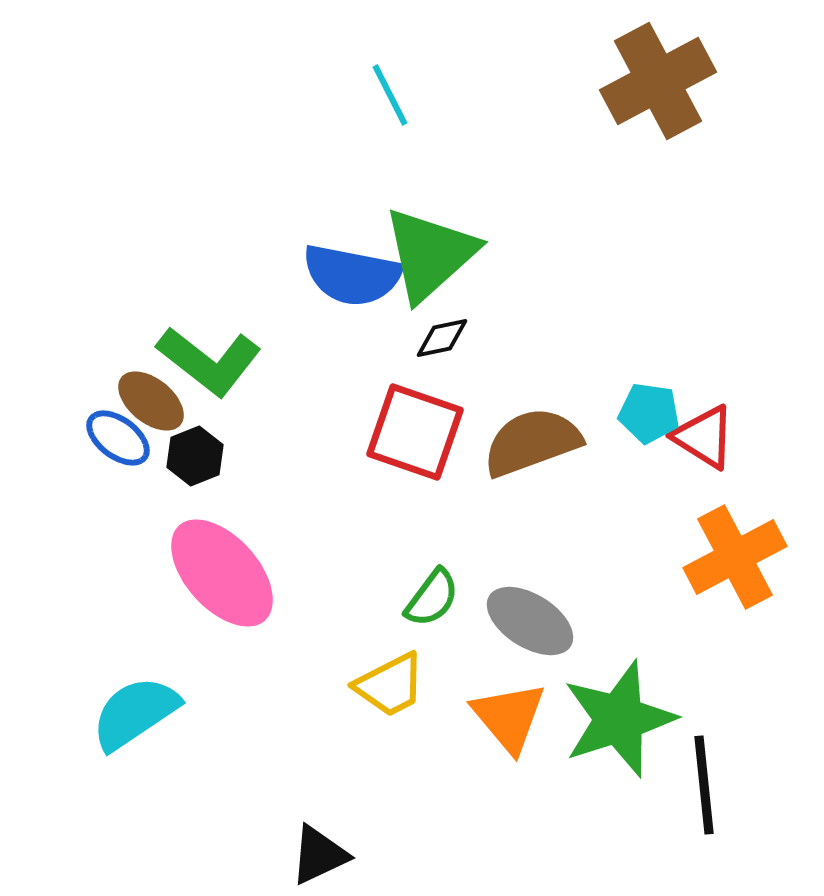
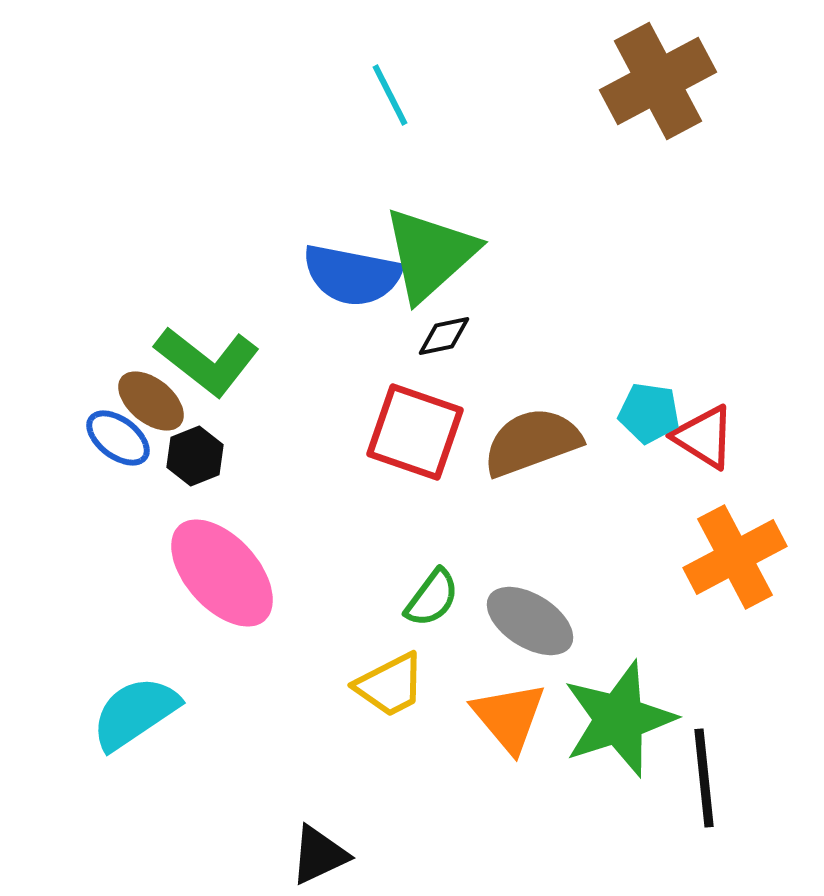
black diamond: moved 2 px right, 2 px up
green L-shape: moved 2 px left
black line: moved 7 px up
